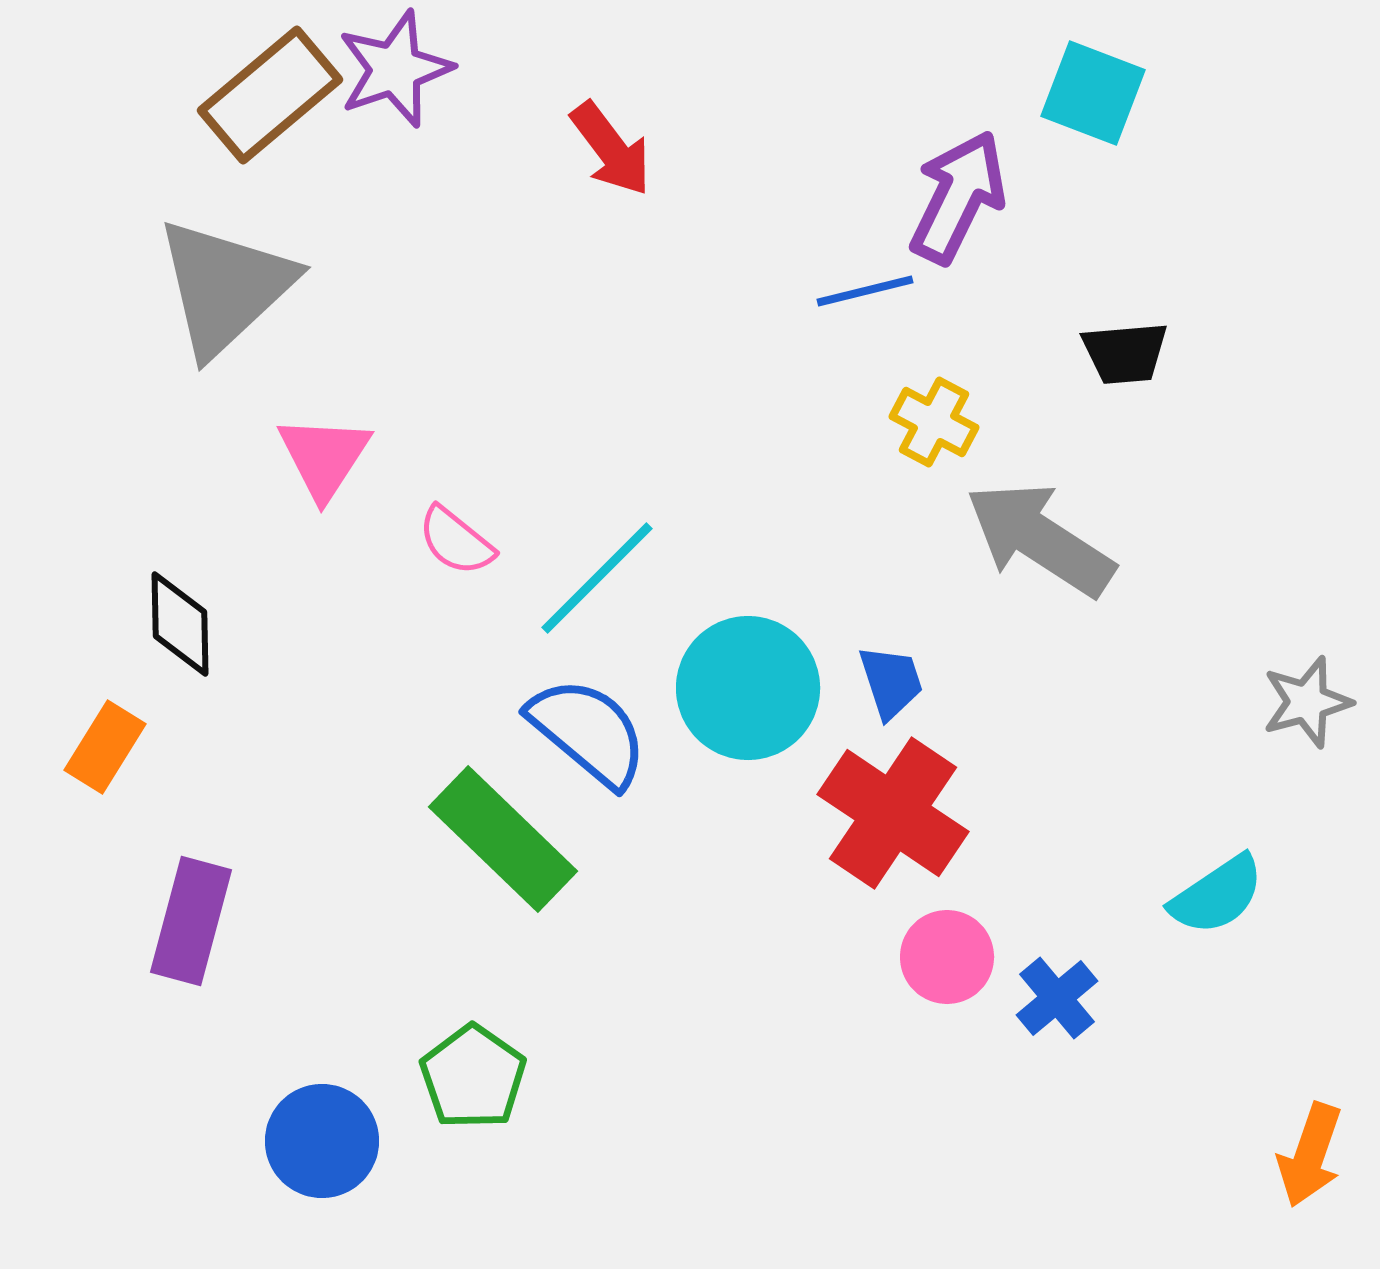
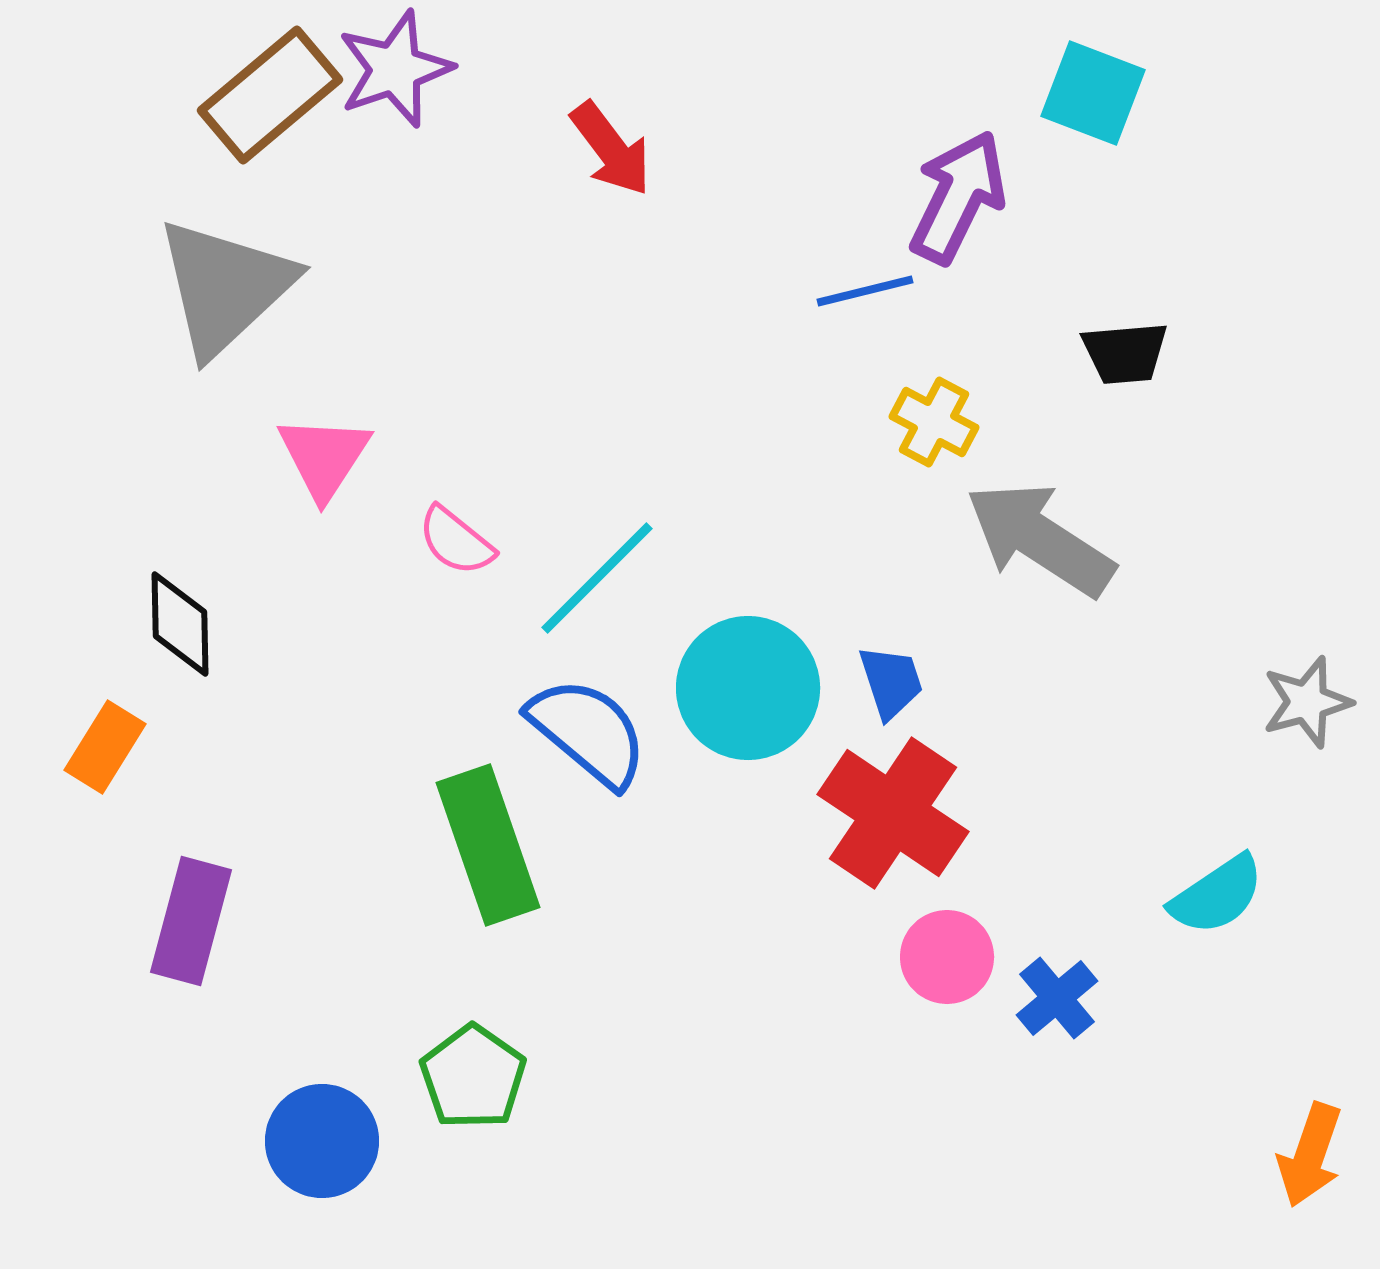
green rectangle: moved 15 px left, 6 px down; rotated 27 degrees clockwise
